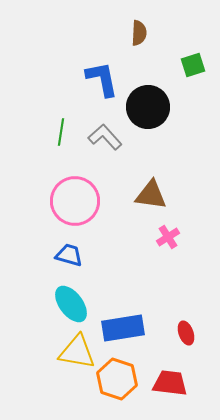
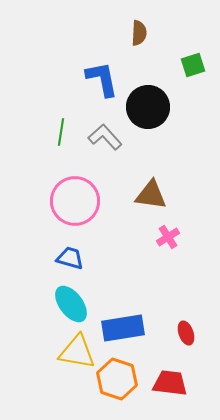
blue trapezoid: moved 1 px right, 3 px down
